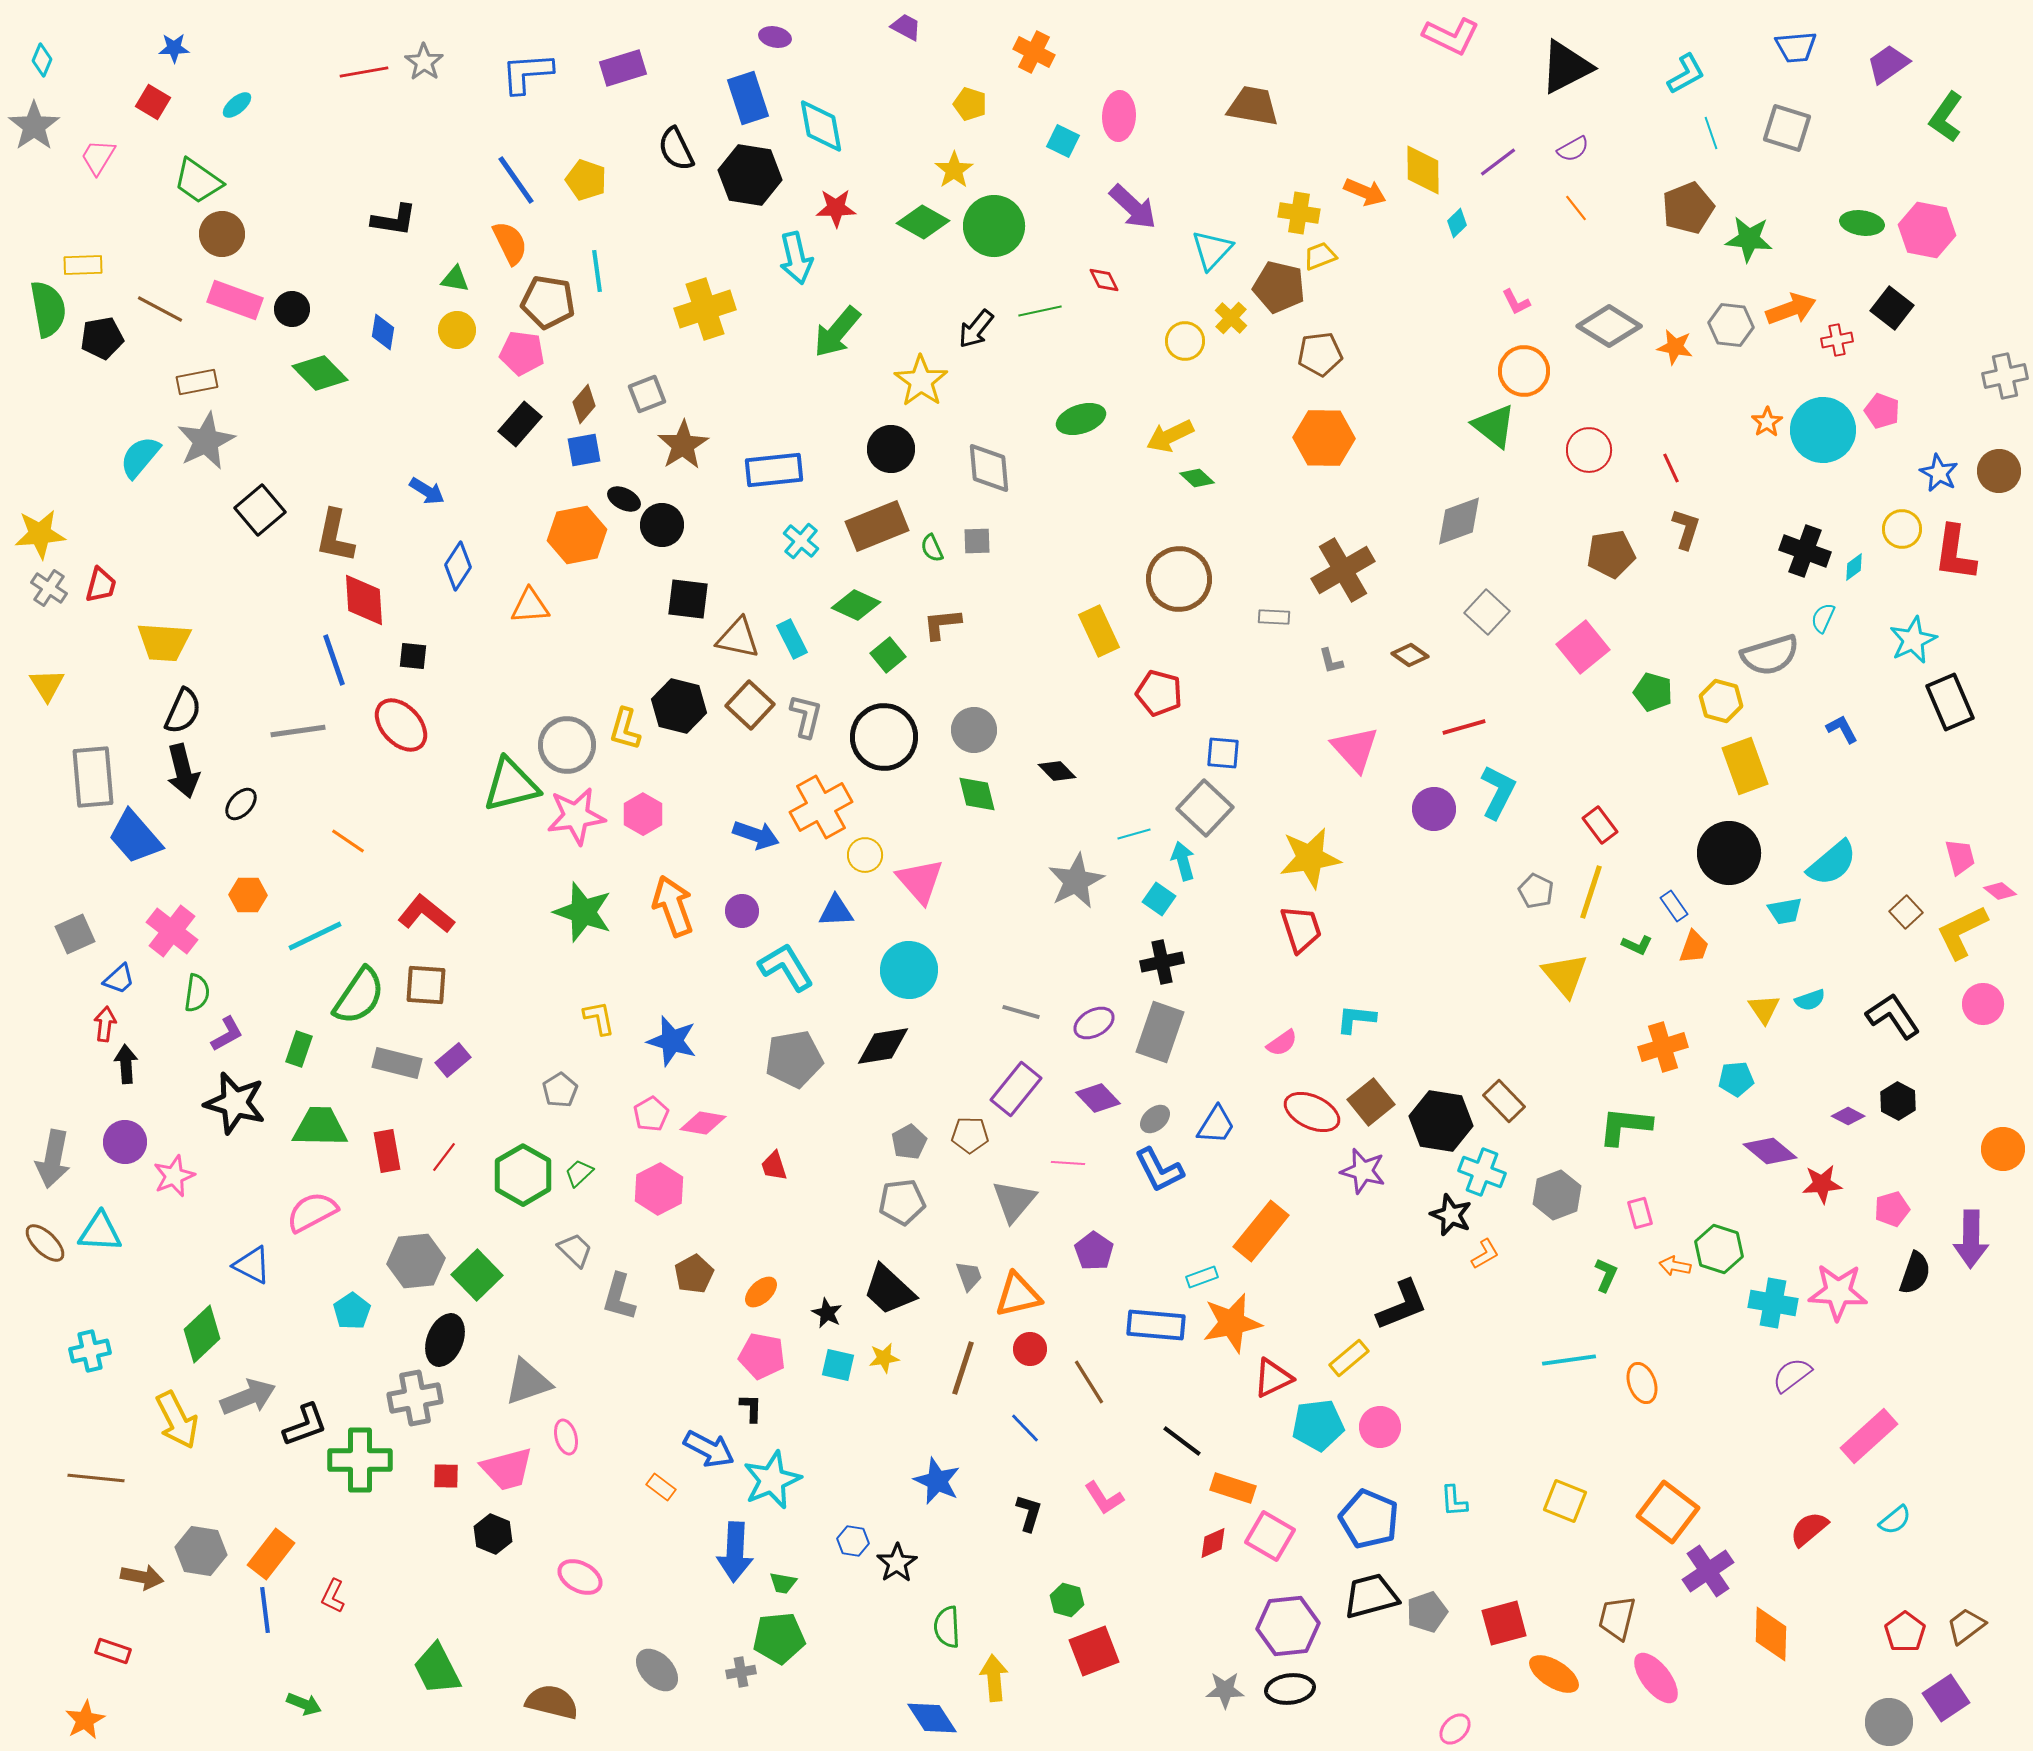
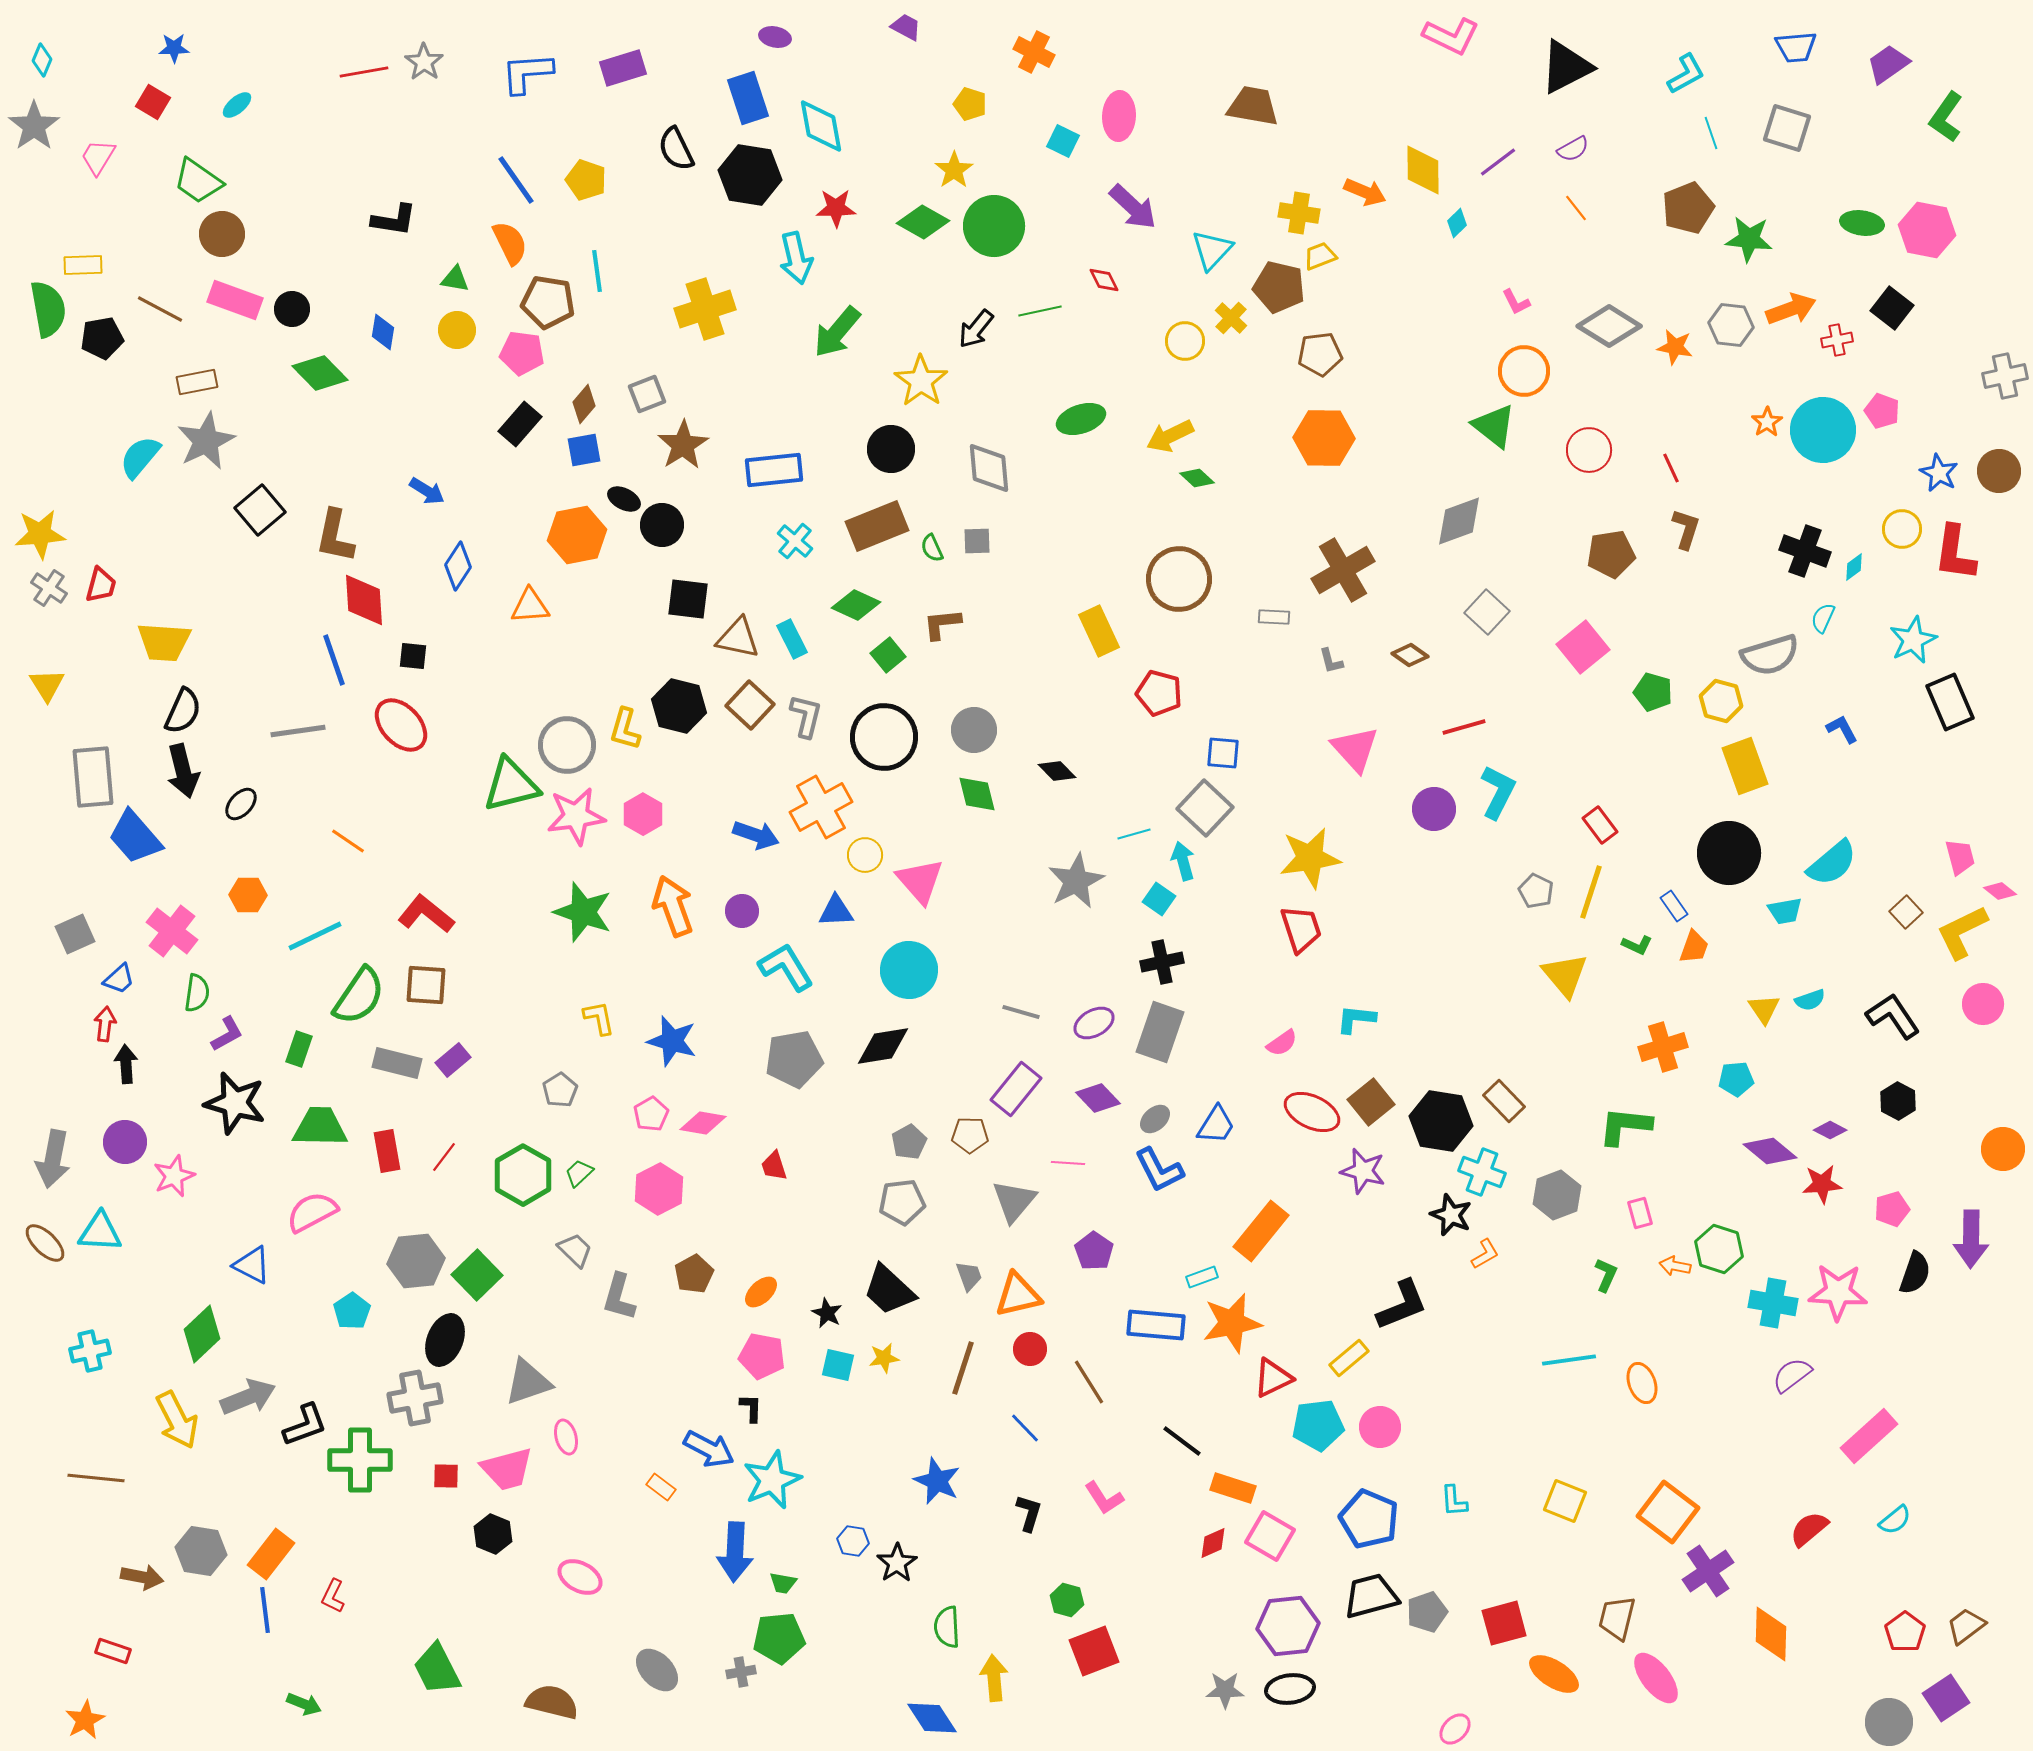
cyan cross at (801, 541): moved 6 px left
purple diamond at (1848, 1116): moved 18 px left, 14 px down
